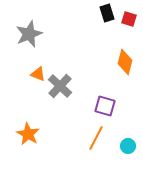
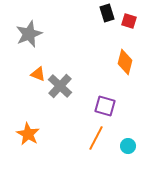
red square: moved 2 px down
